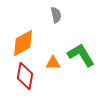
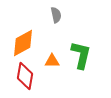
green L-shape: rotated 44 degrees clockwise
orange triangle: moved 1 px left, 2 px up
